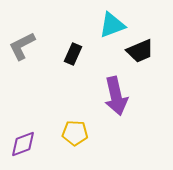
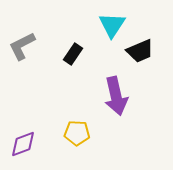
cyan triangle: rotated 36 degrees counterclockwise
black rectangle: rotated 10 degrees clockwise
yellow pentagon: moved 2 px right
